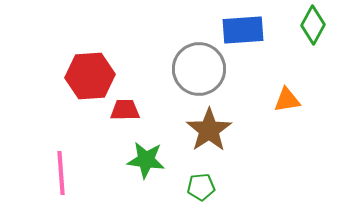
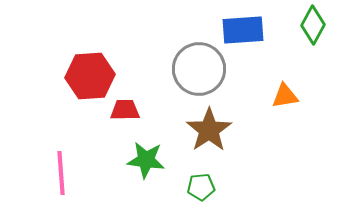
orange triangle: moved 2 px left, 4 px up
